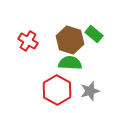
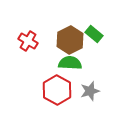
brown hexagon: rotated 16 degrees clockwise
